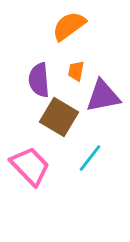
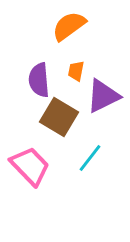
purple triangle: rotated 15 degrees counterclockwise
